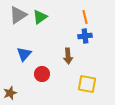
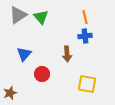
green triangle: moved 1 px right; rotated 35 degrees counterclockwise
brown arrow: moved 1 px left, 2 px up
